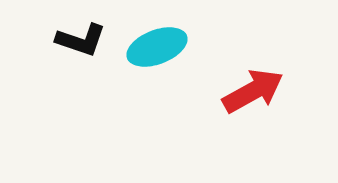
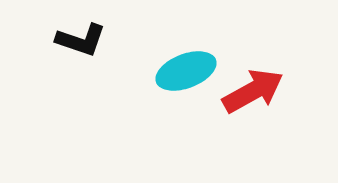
cyan ellipse: moved 29 px right, 24 px down
